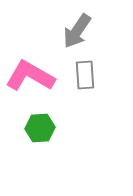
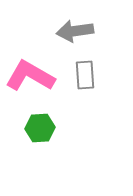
gray arrow: moved 2 px left; rotated 48 degrees clockwise
